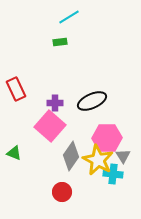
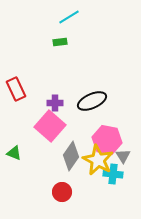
pink hexagon: moved 2 px down; rotated 12 degrees clockwise
